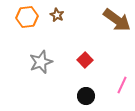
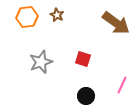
brown arrow: moved 1 px left, 3 px down
red square: moved 2 px left, 1 px up; rotated 28 degrees counterclockwise
